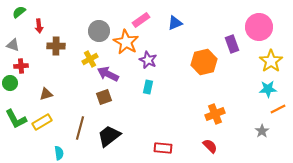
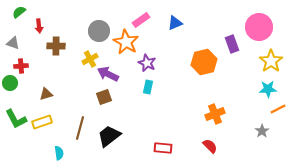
gray triangle: moved 2 px up
purple star: moved 1 px left, 3 px down
yellow rectangle: rotated 12 degrees clockwise
